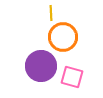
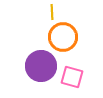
yellow line: moved 1 px right, 1 px up
